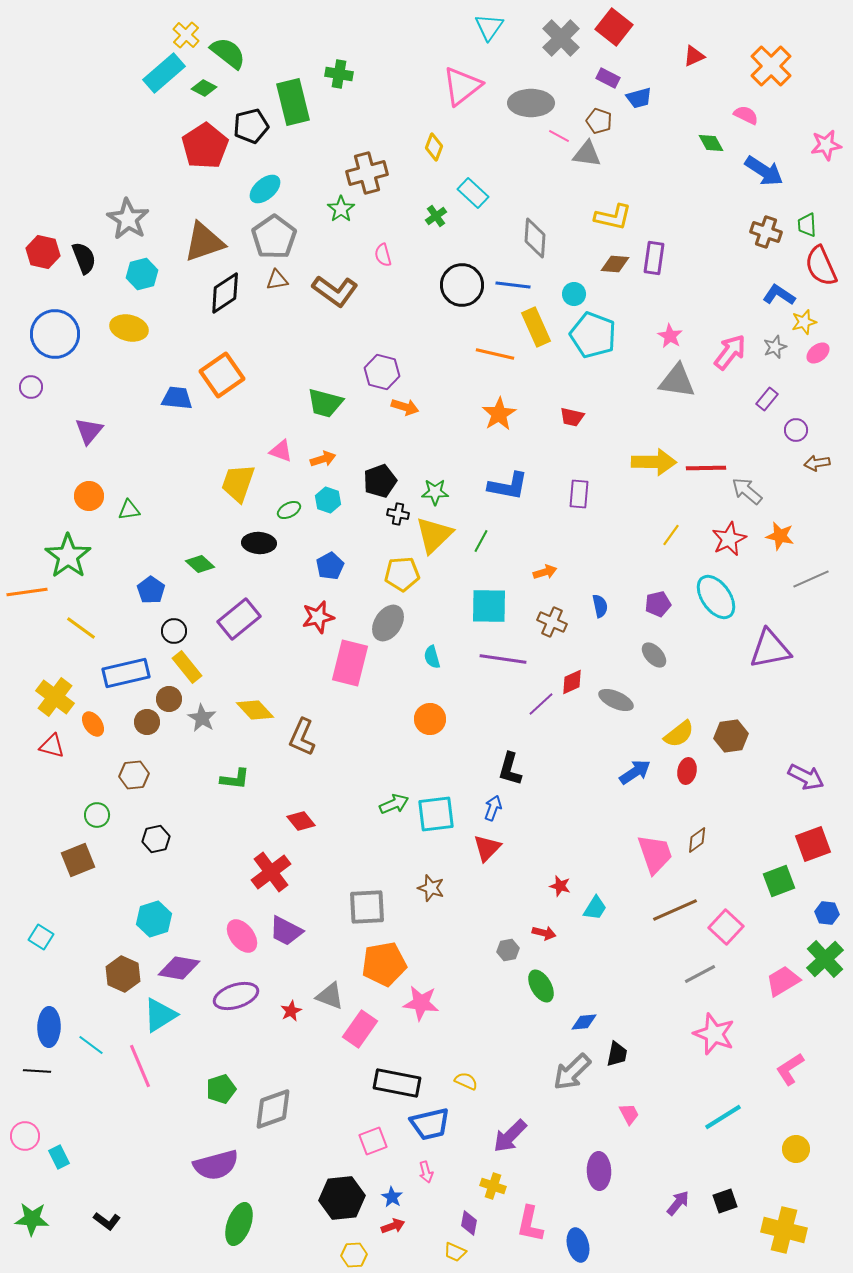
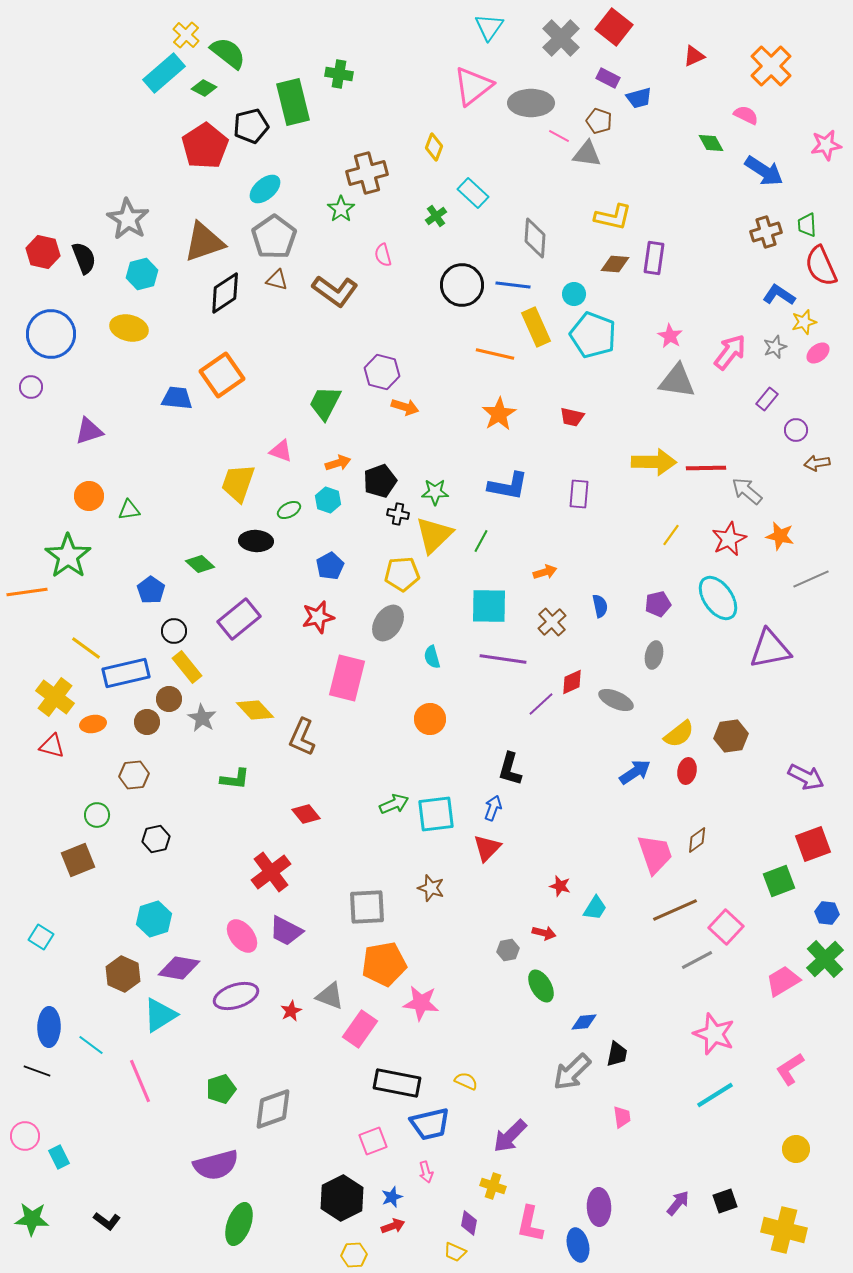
pink triangle at (462, 86): moved 11 px right
brown cross at (766, 232): rotated 36 degrees counterclockwise
brown triangle at (277, 280): rotated 25 degrees clockwise
blue circle at (55, 334): moved 4 px left
green trapezoid at (325, 403): rotated 102 degrees clockwise
purple triangle at (89, 431): rotated 32 degrees clockwise
orange arrow at (323, 459): moved 15 px right, 4 px down
black ellipse at (259, 543): moved 3 px left, 2 px up
cyan ellipse at (716, 597): moved 2 px right, 1 px down
brown cross at (552, 622): rotated 24 degrees clockwise
yellow line at (81, 628): moved 5 px right, 20 px down
gray ellipse at (654, 655): rotated 56 degrees clockwise
pink rectangle at (350, 663): moved 3 px left, 15 px down
orange ellipse at (93, 724): rotated 65 degrees counterclockwise
red diamond at (301, 821): moved 5 px right, 7 px up
gray line at (700, 974): moved 3 px left, 14 px up
pink line at (140, 1066): moved 15 px down
black line at (37, 1071): rotated 16 degrees clockwise
pink trapezoid at (629, 1114): moved 7 px left, 3 px down; rotated 20 degrees clockwise
cyan line at (723, 1117): moved 8 px left, 22 px up
purple ellipse at (599, 1171): moved 36 px down
blue star at (392, 1197): rotated 20 degrees clockwise
black hexagon at (342, 1198): rotated 21 degrees counterclockwise
